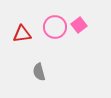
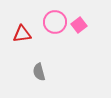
pink circle: moved 5 px up
